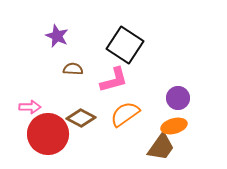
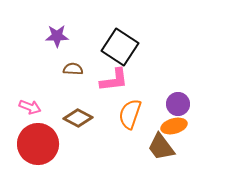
purple star: rotated 25 degrees counterclockwise
black square: moved 5 px left, 2 px down
pink L-shape: rotated 8 degrees clockwise
purple circle: moved 6 px down
pink arrow: rotated 20 degrees clockwise
orange semicircle: moved 5 px right; rotated 36 degrees counterclockwise
brown diamond: moved 3 px left
red circle: moved 10 px left, 10 px down
brown trapezoid: rotated 108 degrees clockwise
